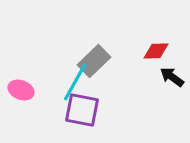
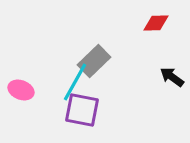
red diamond: moved 28 px up
